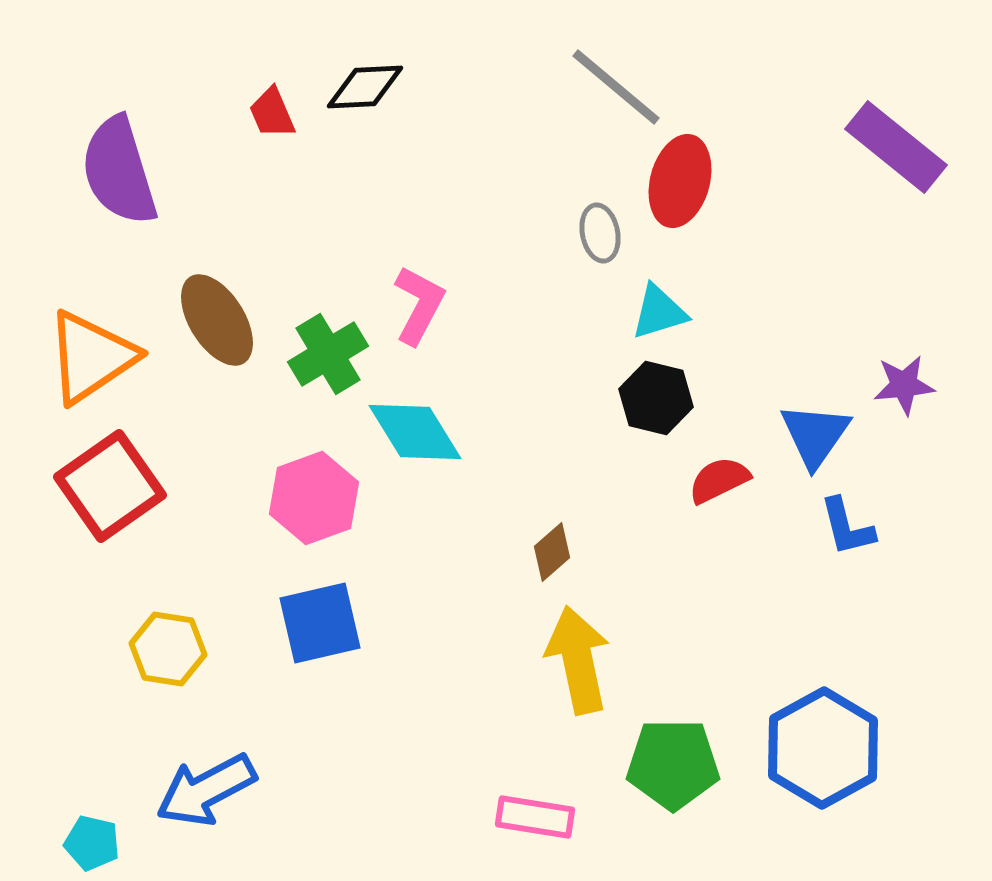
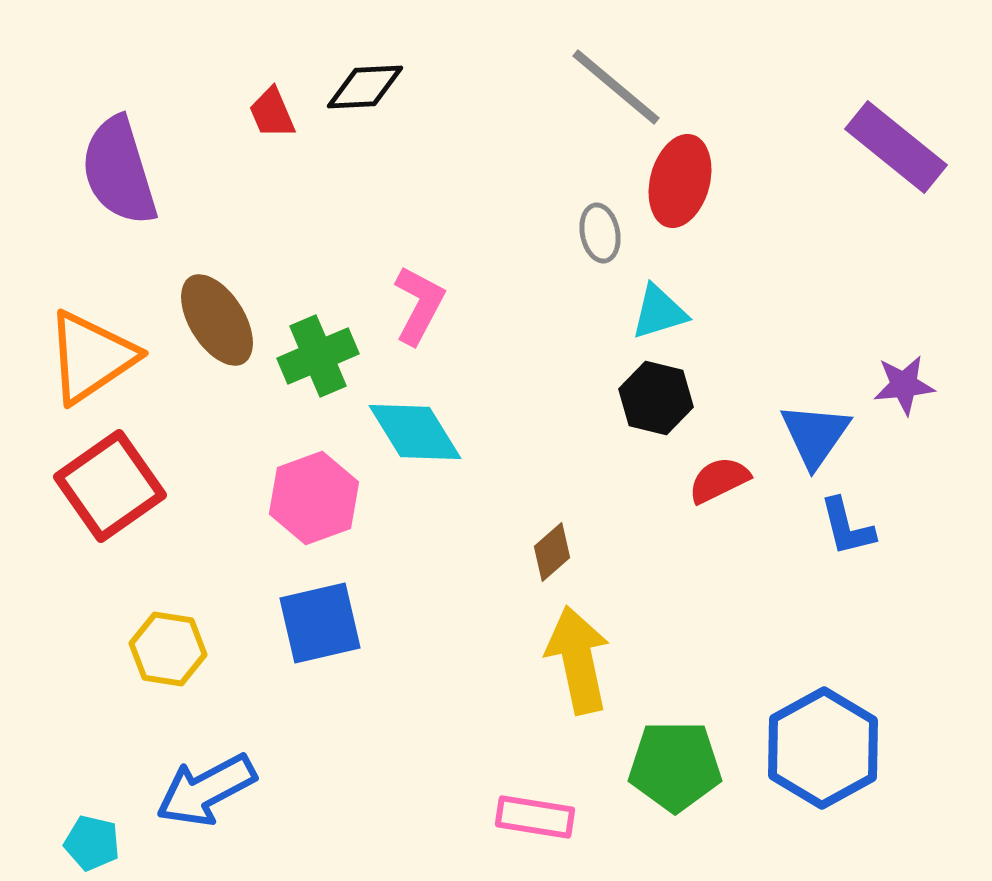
green cross: moved 10 px left, 2 px down; rotated 8 degrees clockwise
green pentagon: moved 2 px right, 2 px down
